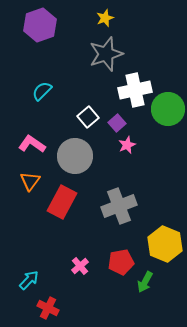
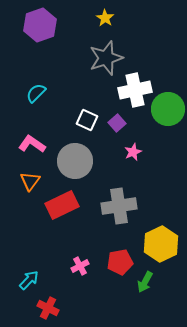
yellow star: rotated 18 degrees counterclockwise
gray star: moved 4 px down
cyan semicircle: moved 6 px left, 2 px down
white square: moved 1 px left, 3 px down; rotated 25 degrees counterclockwise
pink star: moved 6 px right, 7 px down
gray circle: moved 5 px down
red rectangle: moved 3 px down; rotated 36 degrees clockwise
gray cross: rotated 12 degrees clockwise
yellow hexagon: moved 4 px left; rotated 12 degrees clockwise
red pentagon: moved 1 px left
pink cross: rotated 12 degrees clockwise
